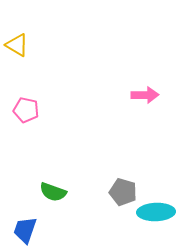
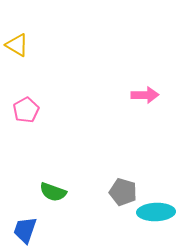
pink pentagon: rotated 30 degrees clockwise
